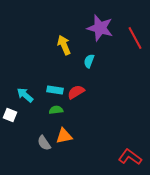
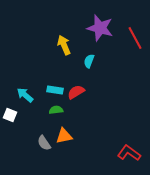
red L-shape: moved 1 px left, 4 px up
